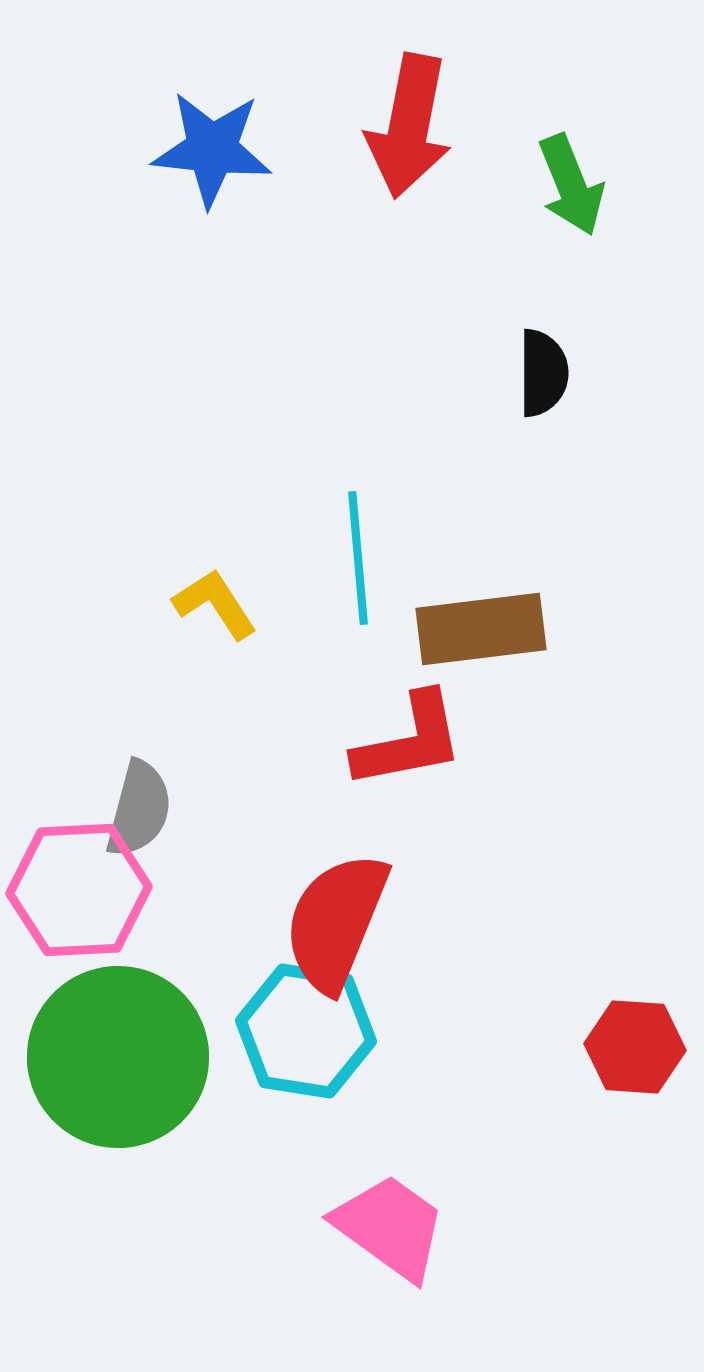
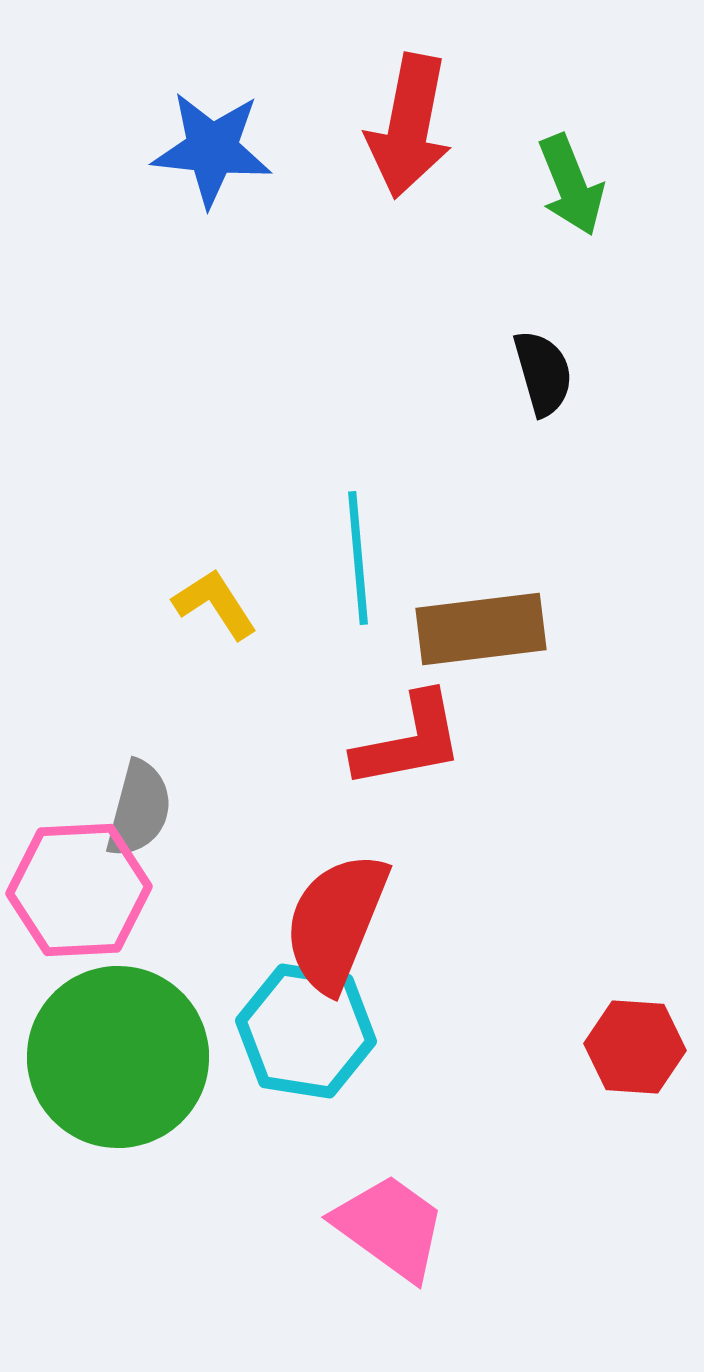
black semicircle: rotated 16 degrees counterclockwise
